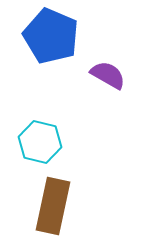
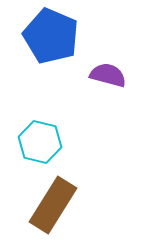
purple semicircle: rotated 15 degrees counterclockwise
brown rectangle: moved 1 px up; rotated 20 degrees clockwise
